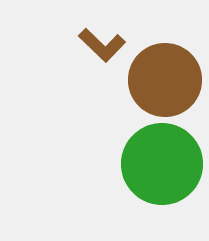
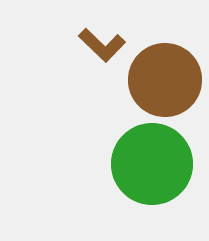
green circle: moved 10 px left
